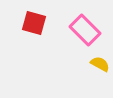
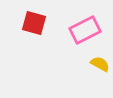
pink rectangle: rotated 72 degrees counterclockwise
